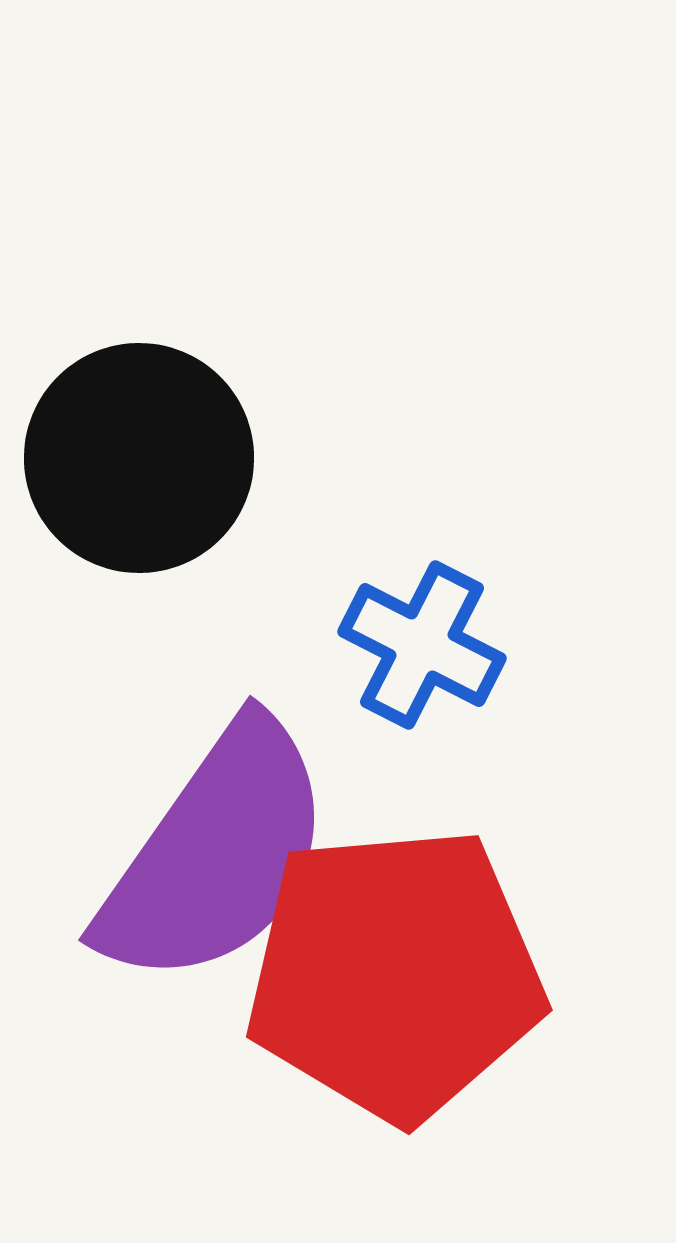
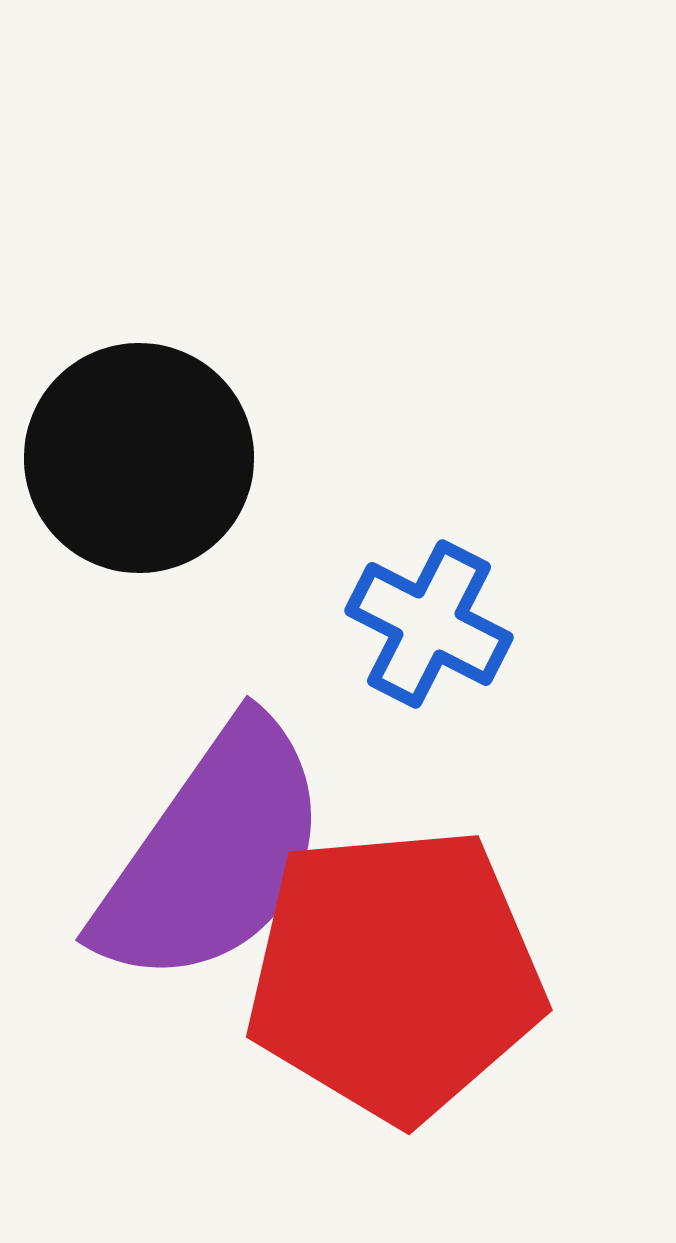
blue cross: moved 7 px right, 21 px up
purple semicircle: moved 3 px left
